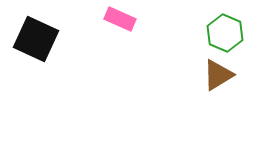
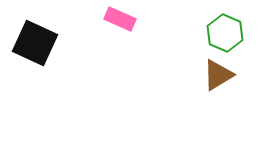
black square: moved 1 px left, 4 px down
